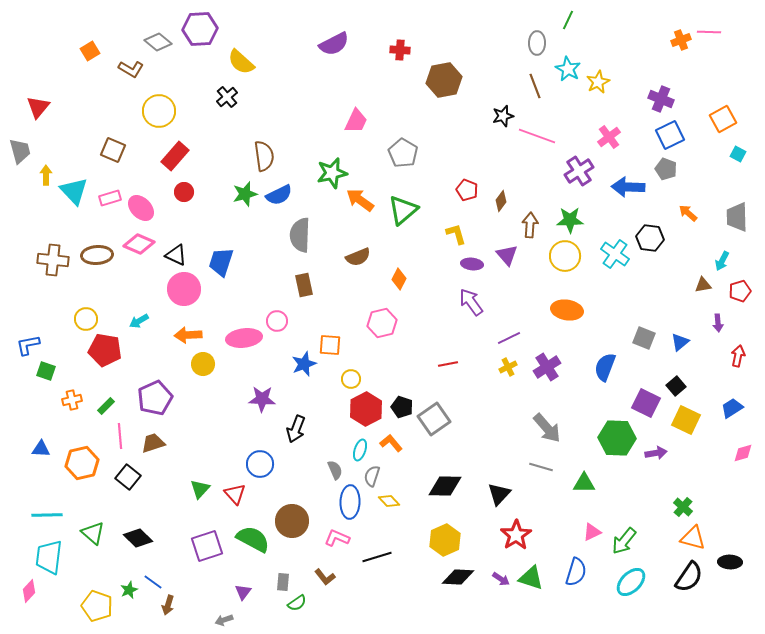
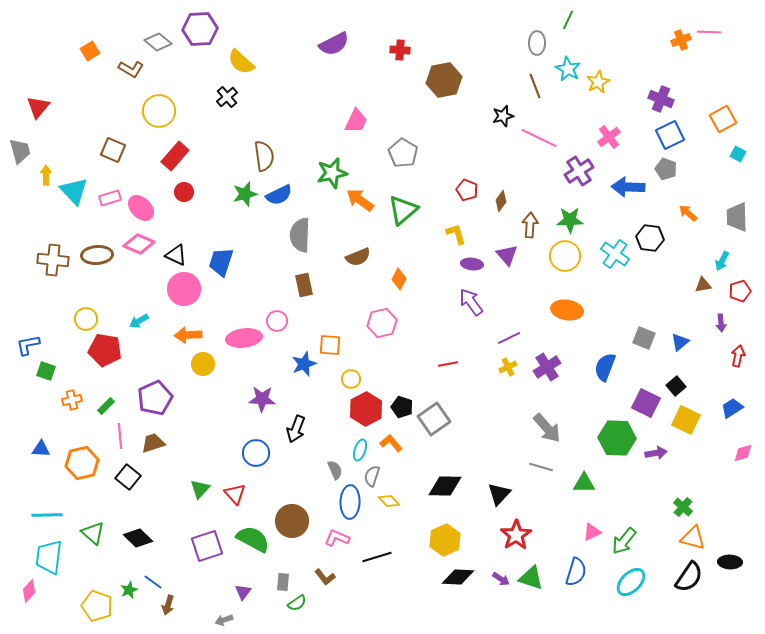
pink line at (537, 136): moved 2 px right, 2 px down; rotated 6 degrees clockwise
purple arrow at (718, 323): moved 3 px right
blue circle at (260, 464): moved 4 px left, 11 px up
